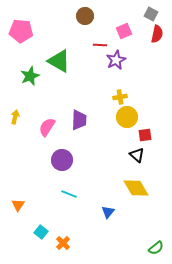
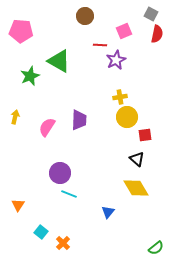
black triangle: moved 4 px down
purple circle: moved 2 px left, 13 px down
